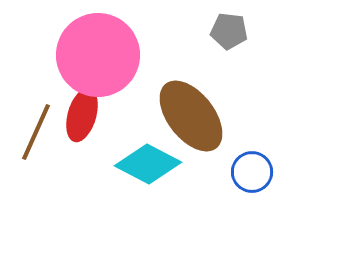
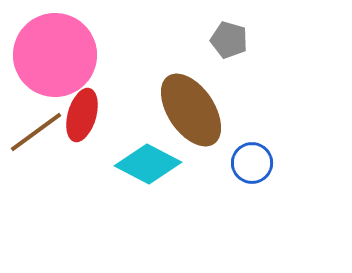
gray pentagon: moved 9 px down; rotated 9 degrees clockwise
pink circle: moved 43 px left
brown ellipse: moved 6 px up; rotated 4 degrees clockwise
brown line: rotated 30 degrees clockwise
blue circle: moved 9 px up
